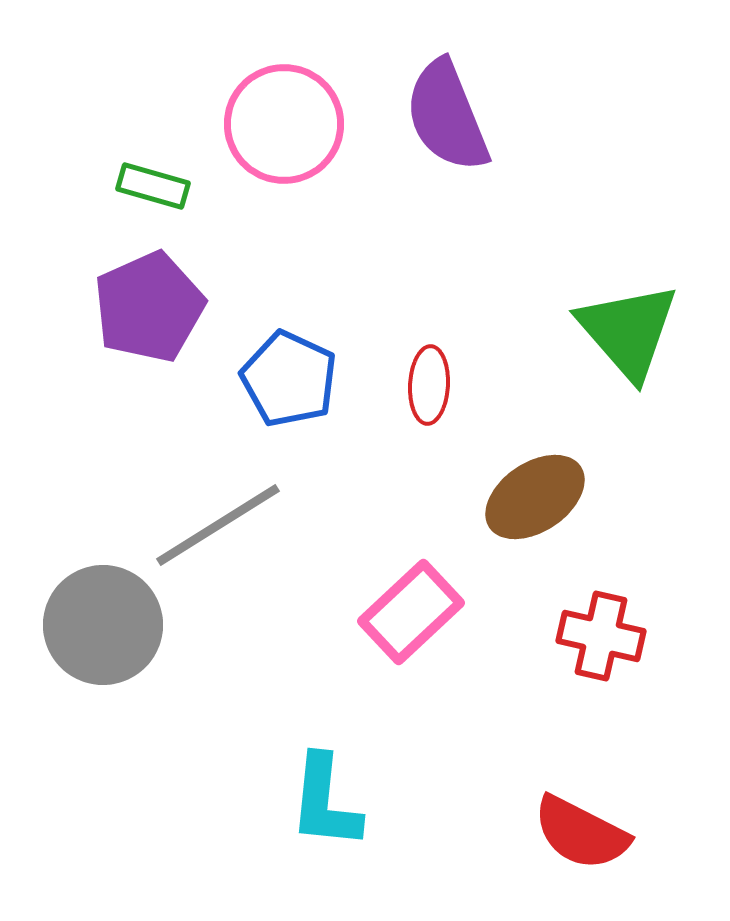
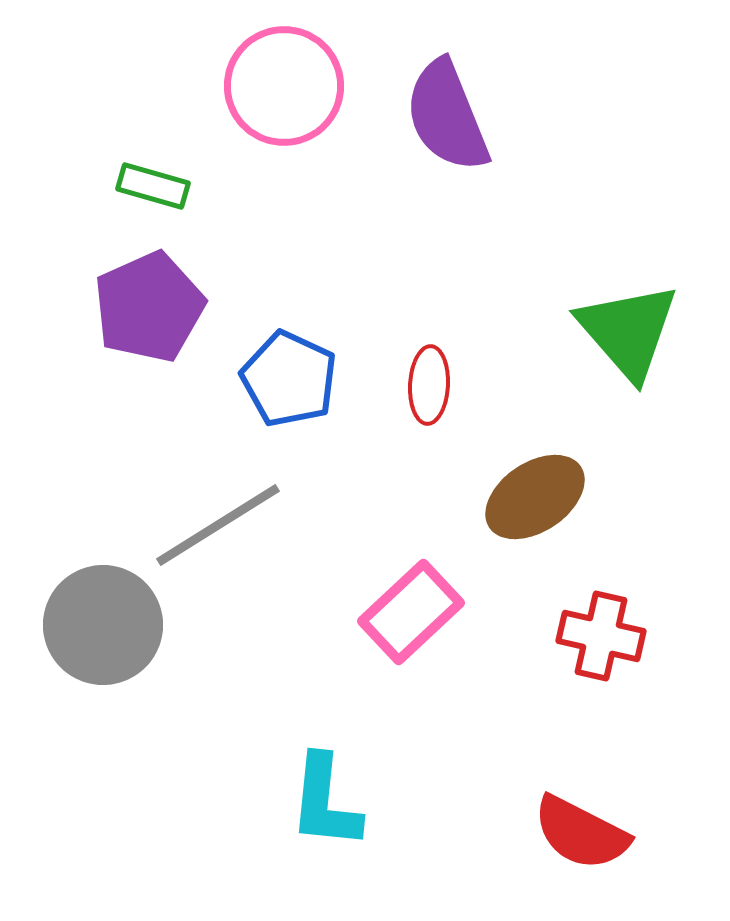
pink circle: moved 38 px up
